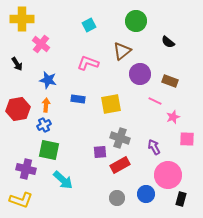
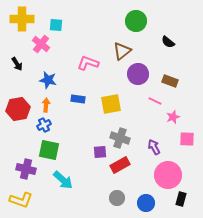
cyan square: moved 33 px left; rotated 32 degrees clockwise
purple circle: moved 2 px left
blue circle: moved 9 px down
